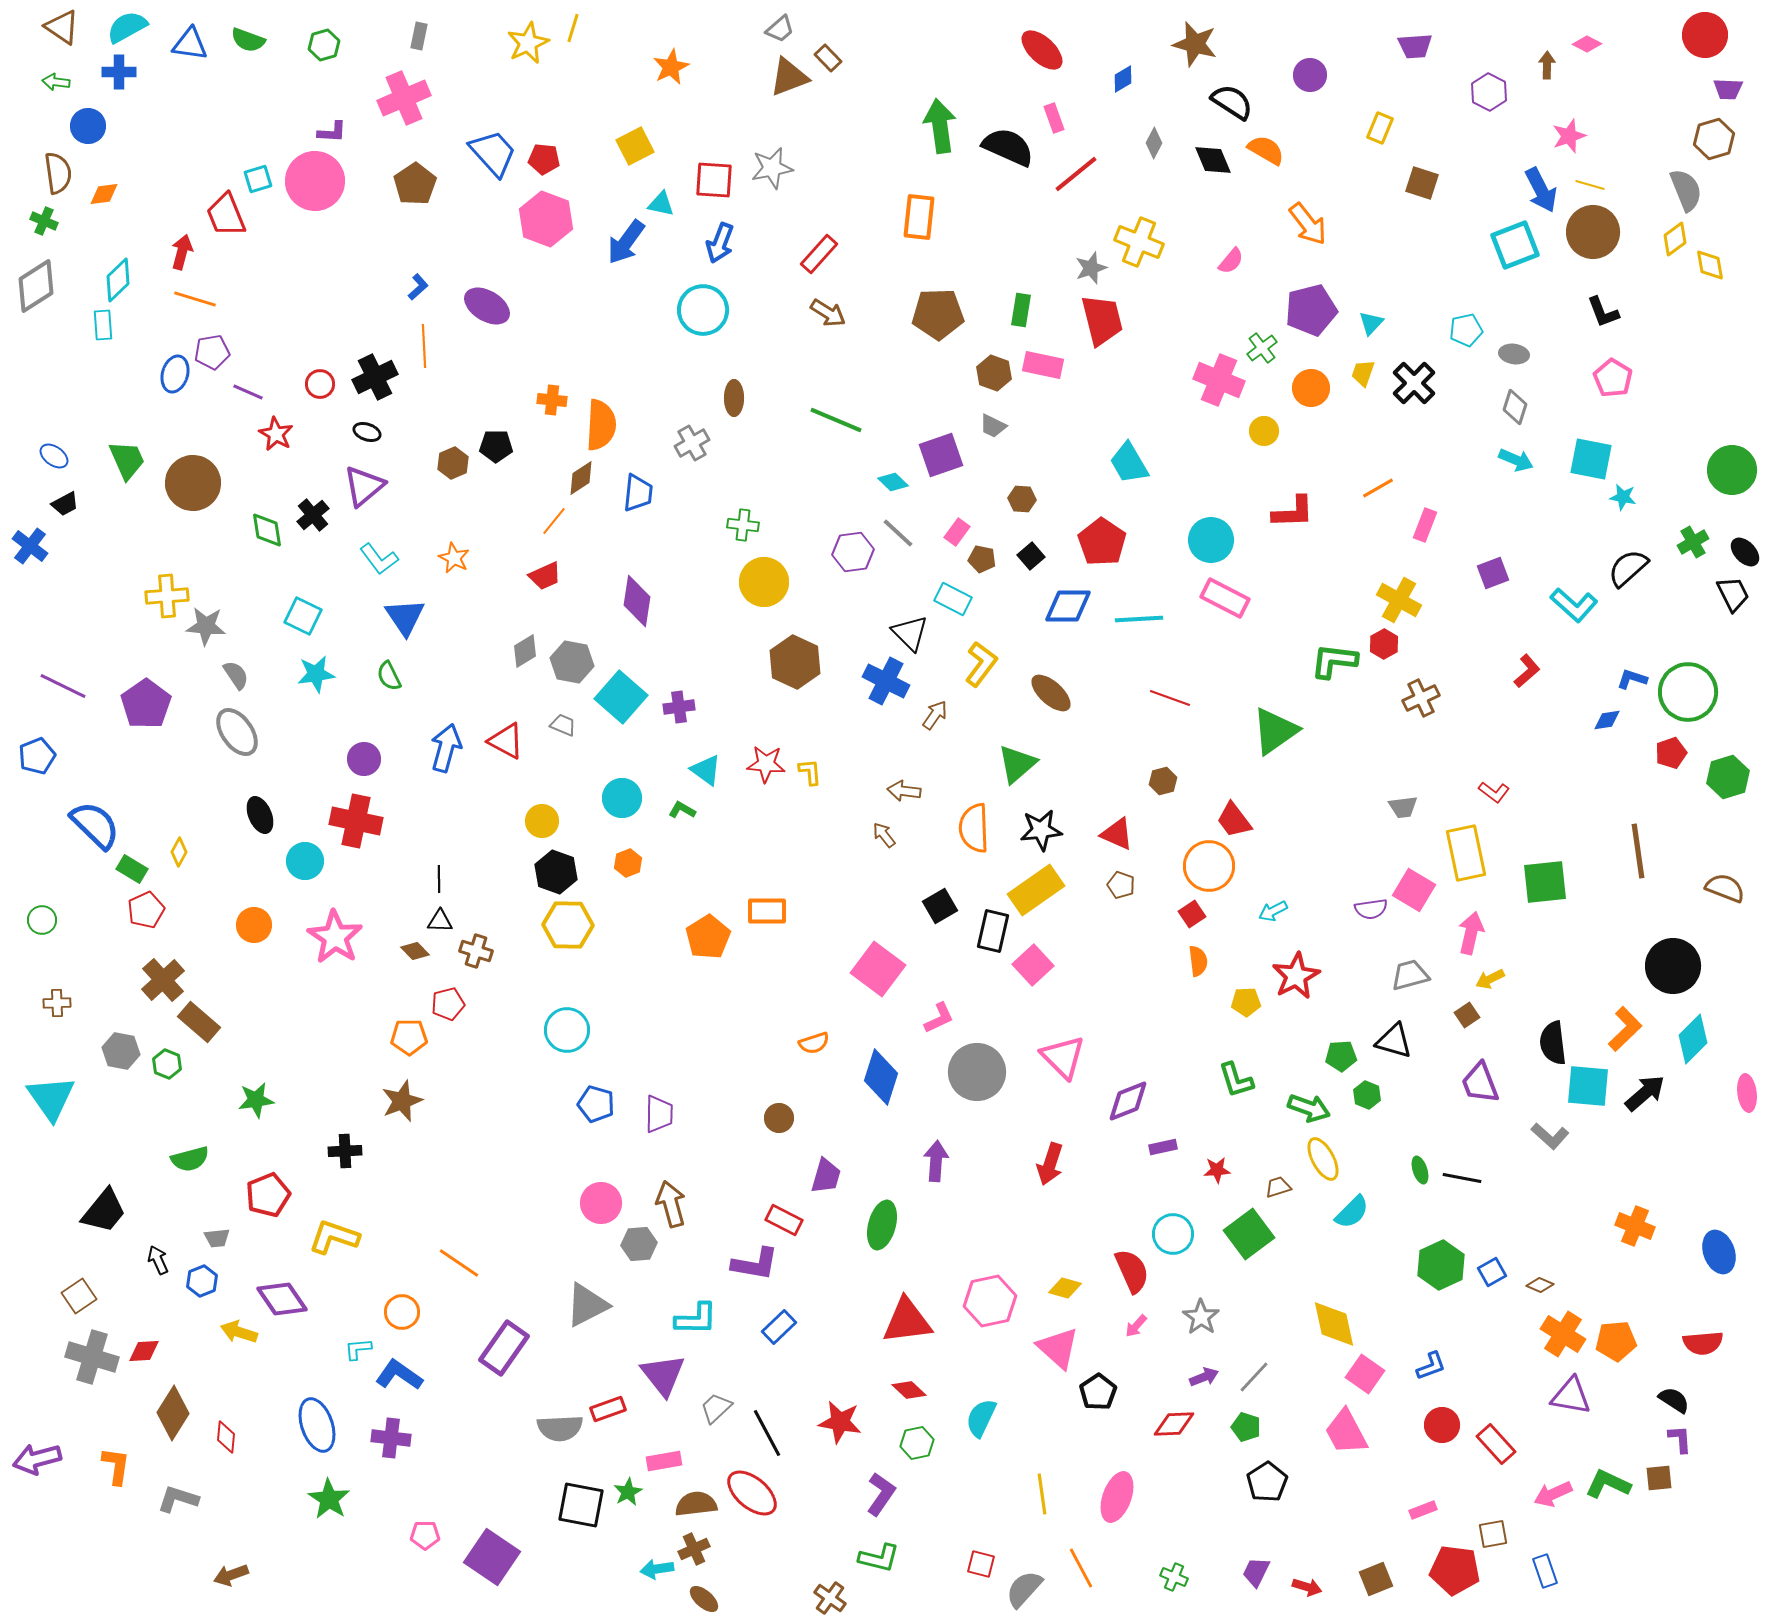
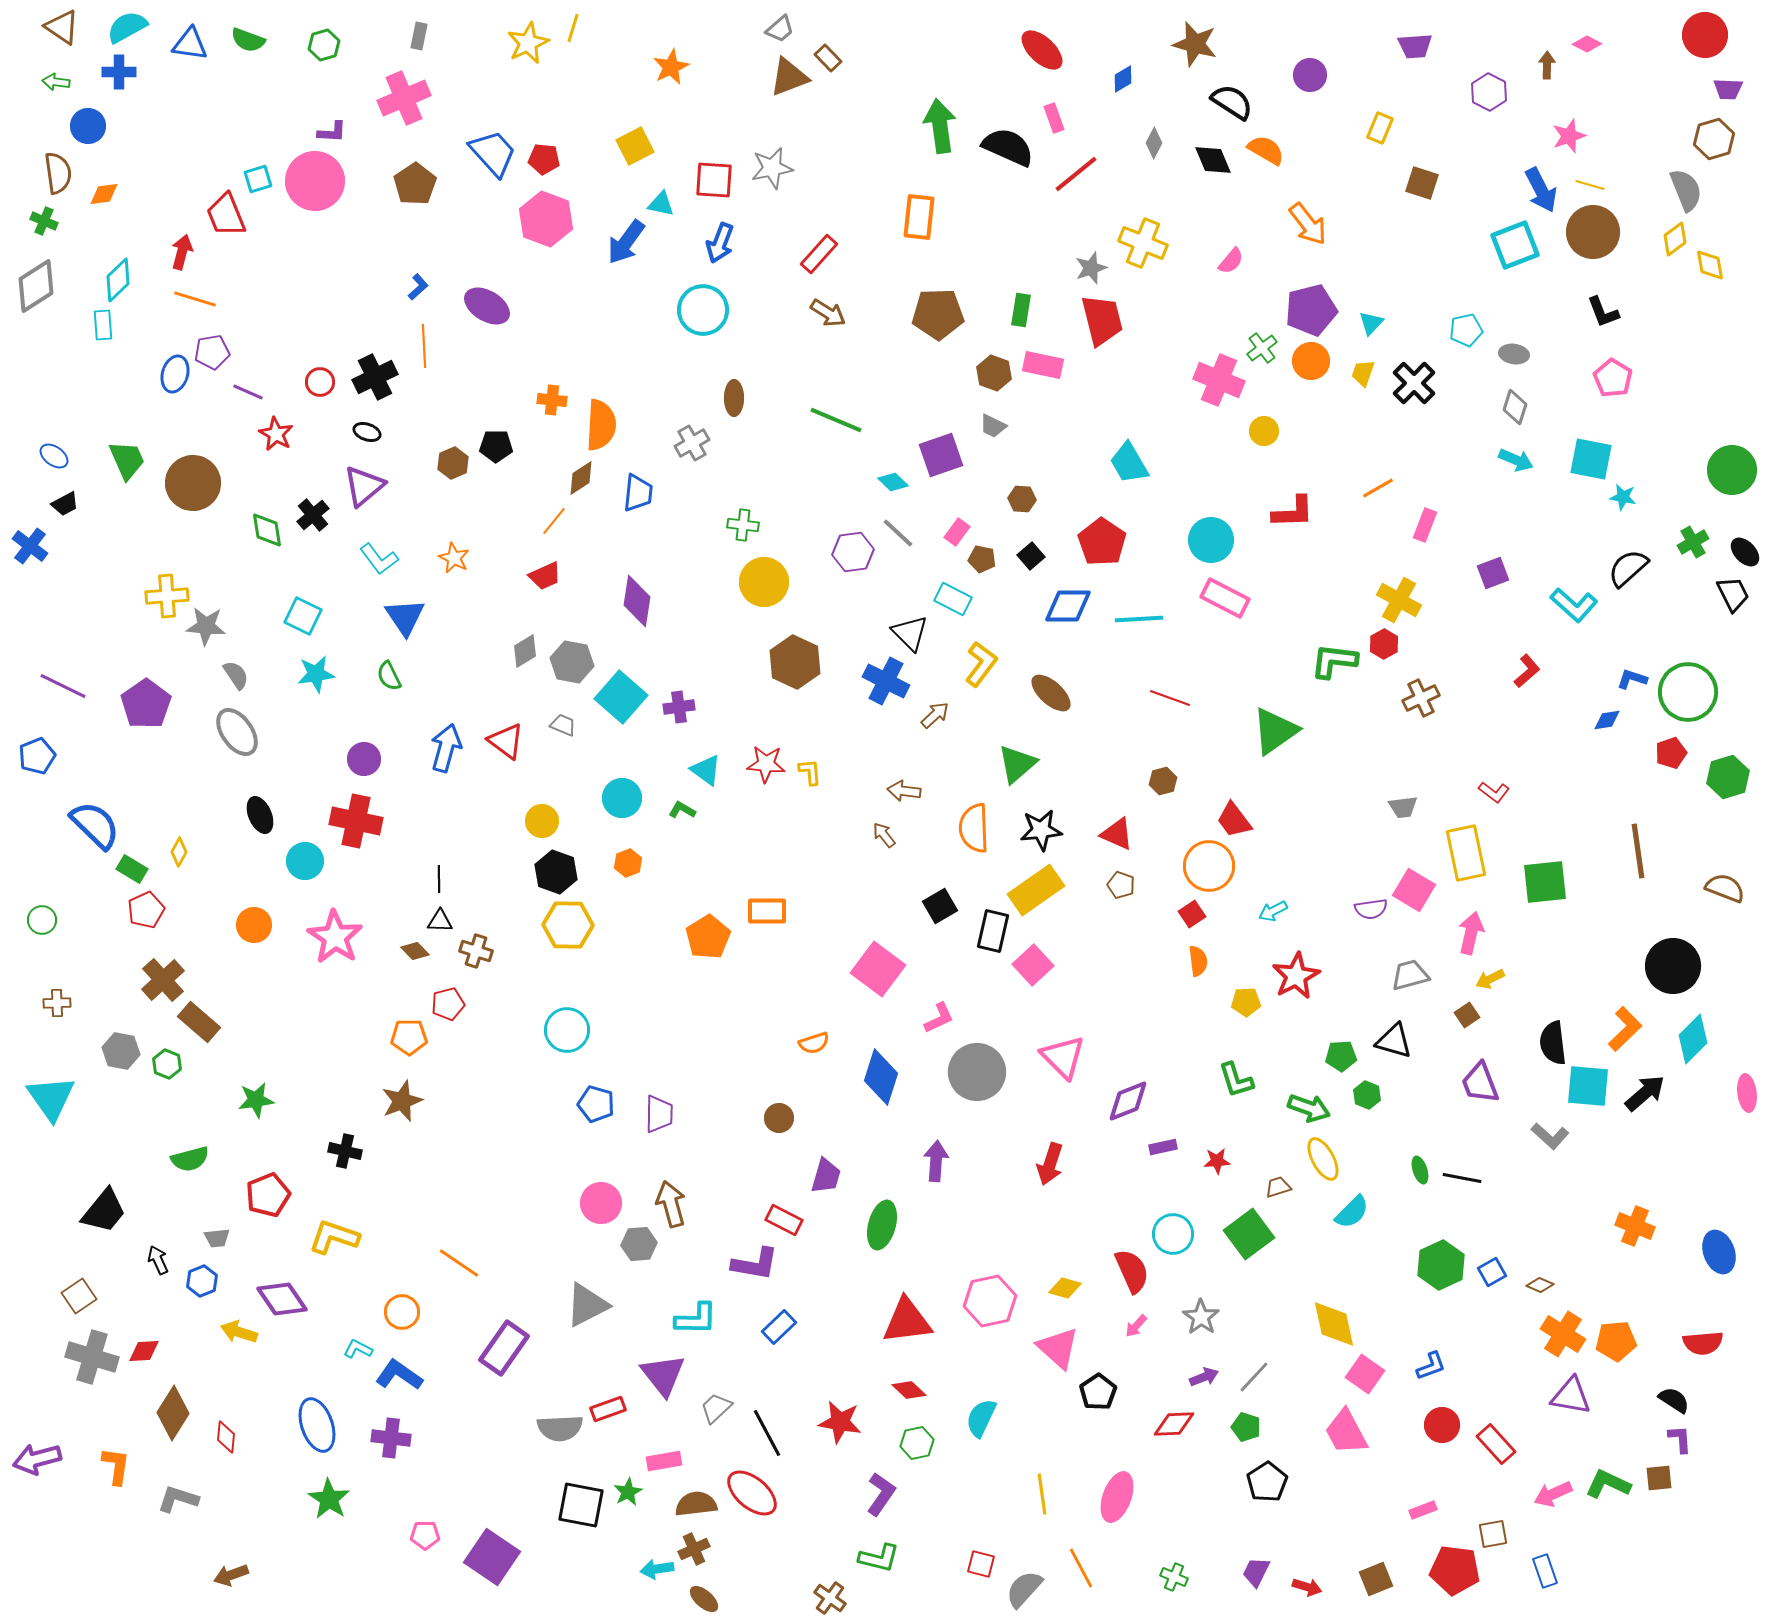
yellow cross at (1139, 242): moved 4 px right, 1 px down
red circle at (320, 384): moved 2 px up
orange circle at (1311, 388): moved 27 px up
brown arrow at (935, 715): rotated 12 degrees clockwise
red triangle at (506, 741): rotated 9 degrees clockwise
black cross at (345, 1151): rotated 16 degrees clockwise
red star at (1217, 1170): moved 9 px up
cyan L-shape at (358, 1349): rotated 32 degrees clockwise
